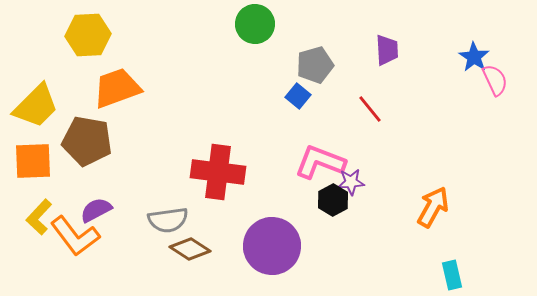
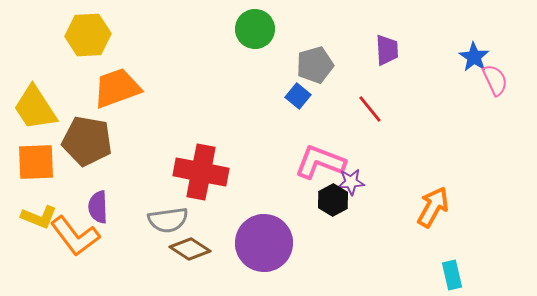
green circle: moved 5 px down
yellow trapezoid: moved 1 px left, 2 px down; rotated 102 degrees clockwise
orange square: moved 3 px right, 1 px down
red cross: moved 17 px left; rotated 4 degrees clockwise
purple semicircle: moved 2 px right, 3 px up; rotated 64 degrees counterclockwise
yellow L-shape: rotated 111 degrees counterclockwise
purple circle: moved 8 px left, 3 px up
